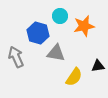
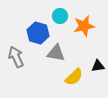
yellow semicircle: rotated 12 degrees clockwise
